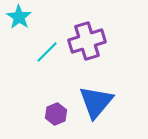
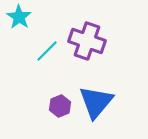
purple cross: rotated 36 degrees clockwise
cyan line: moved 1 px up
purple hexagon: moved 4 px right, 8 px up
